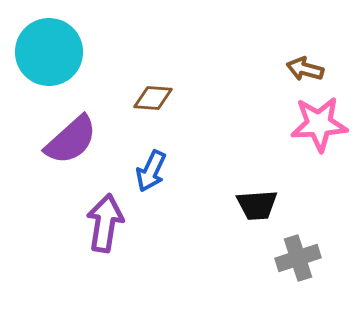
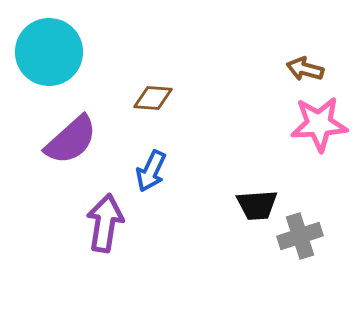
gray cross: moved 2 px right, 22 px up
